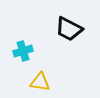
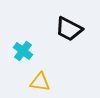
cyan cross: rotated 36 degrees counterclockwise
